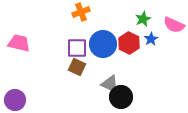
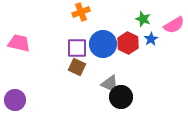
green star: rotated 28 degrees counterclockwise
pink semicircle: rotated 55 degrees counterclockwise
red hexagon: moved 1 px left
